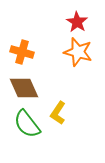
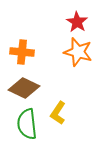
orange cross: rotated 10 degrees counterclockwise
brown diamond: rotated 40 degrees counterclockwise
green semicircle: rotated 32 degrees clockwise
